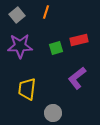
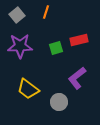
yellow trapezoid: moved 1 px right; rotated 60 degrees counterclockwise
gray circle: moved 6 px right, 11 px up
